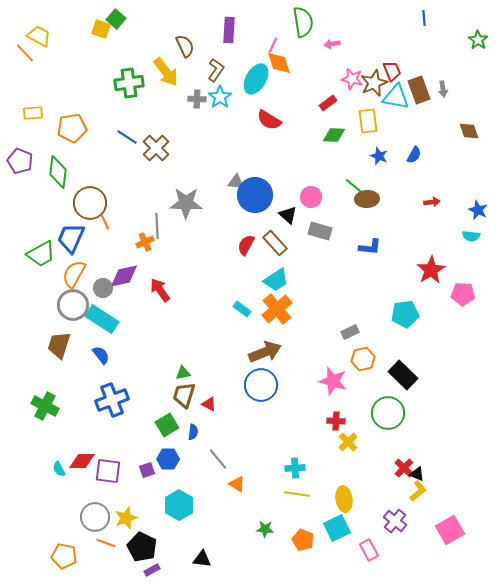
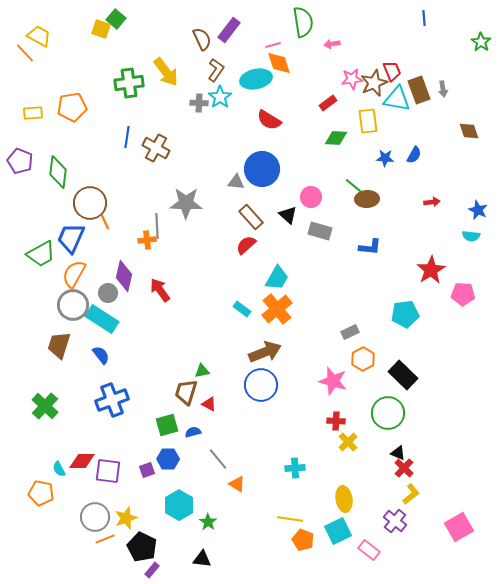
purple rectangle at (229, 30): rotated 35 degrees clockwise
green star at (478, 40): moved 3 px right, 2 px down
pink line at (273, 45): rotated 49 degrees clockwise
brown semicircle at (185, 46): moved 17 px right, 7 px up
cyan ellipse at (256, 79): rotated 48 degrees clockwise
pink star at (352, 79): rotated 20 degrees counterclockwise
cyan triangle at (396, 97): moved 1 px right, 2 px down
gray cross at (197, 99): moved 2 px right, 4 px down
orange pentagon at (72, 128): moved 21 px up
green diamond at (334, 135): moved 2 px right, 3 px down
blue line at (127, 137): rotated 65 degrees clockwise
brown cross at (156, 148): rotated 16 degrees counterclockwise
blue star at (379, 156): moved 6 px right, 2 px down; rotated 18 degrees counterclockwise
blue circle at (255, 195): moved 7 px right, 26 px up
orange cross at (145, 242): moved 2 px right, 2 px up; rotated 18 degrees clockwise
brown rectangle at (275, 243): moved 24 px left, 26 px up
red semicircle at (246, 245): rotated 20 degrees clockwise
purple diamond at (124, 276): rotated 64 degrees counterclockwise
cyan trapezoid at (276, 280): moved 1 px right, 2 px up; rotated 28 degrees counterclockwise
gray circle at (103, 288): moved 5 px right, 5 px down
orange hexagon at (363, 359): rotated 15 degrees counterclockwise
green triangle at (183, 373): moved 19 px right, 2 px up
brown trapezoid at (184, 395): moved 2 px right, 3 px up
green cross at (45, 406): rotated 16 degrees clockwise
green square at (167, 425): rotated 15 degrees clockwise
blue semicircle at (193, 432): rotated 112 degrees counterclockwise
black triangle at (417, 474): moved 19 px left, 21 px up
yellow L-shape at (418, 491): moved 7 px left, 3 px down
yellow line at (297, 494): moved 7 px left, 25 px down
cyan square at (337, 528): moved 1 px right, 3 px down
green star at (265, 529): moved 57 px left, 7 px up; rotated 30 degrees clockwise
pink square at (450, 530): moved 9 px right, 3 px up
orange line at (106, 543): moved 1 px left, 4 px up; rotated 42 degrees counterclockwise
pink rectangle at (369, 550): rotated 25 degrees counterclockwise
orange pentagon at (64, 556): moved 23 px left, 63 px up
purple rectangle at (152, 570): rotated 21 degrees counterclockwise
